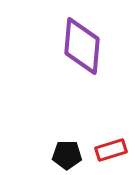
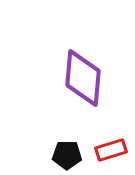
purple diamond: moved 1 px right, 32 px down
